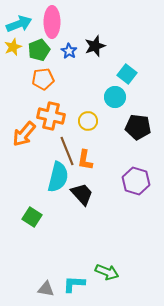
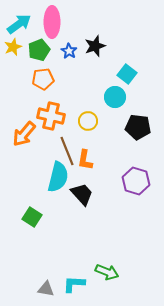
cyan arrow: rotated 15 degrees counterclockwise
